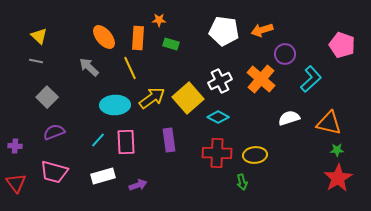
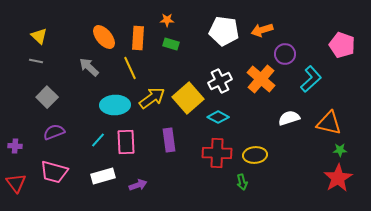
orange star: moved 8 px right
green star: moved 3 px right
